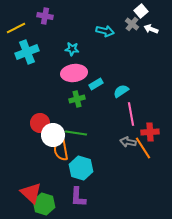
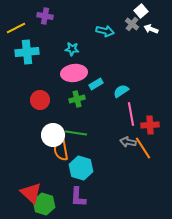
cyan cross: rotated 15 degrees clockwise
red circle: moved 23 px up
red cross: moved 7 px up
